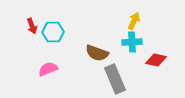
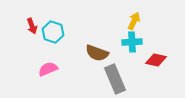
cyan hexagon: rotated 20 degrees clockwise
